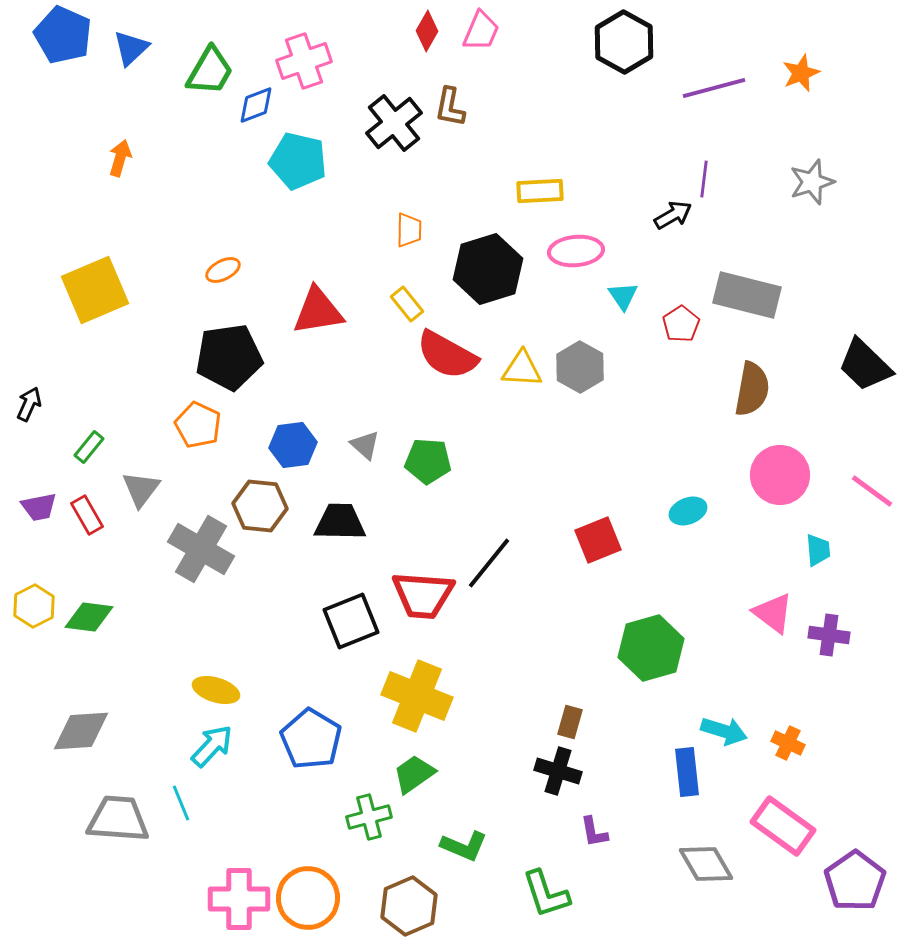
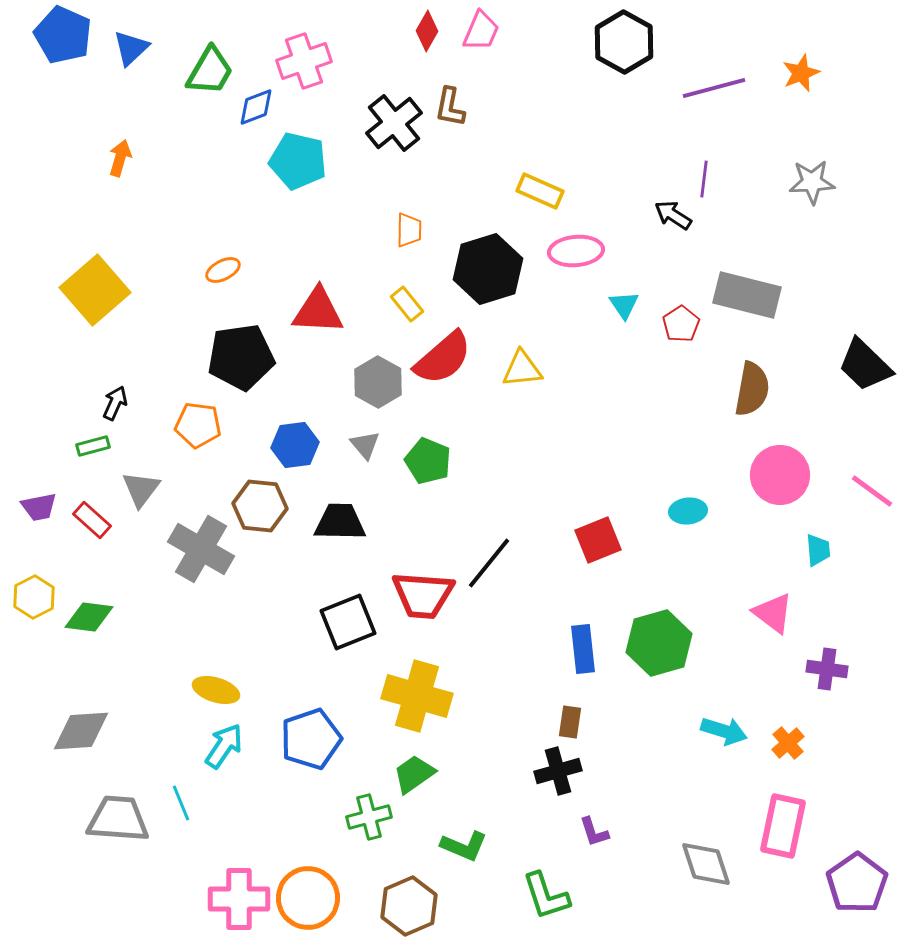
blue diamond at (256, 105): moved 2 px down
gray star at (812, 182): rotated 15 degrees clockwise
yellow rectangle at (540, 191): rotated 27 degrees clockwise
black arrow at (673, 215): rotated 117 degrees counterclockwise
yellow square at (95, 290): rotated 18 degrees counterclockwise
cyan triangle at (623, 296): moved 1 px right, 9 px down
red triangle at (318, 311): rotated 12 degrees clockwise
red semicircle at (447, 355): moved 4 px left, 3 px down; rotated 70 degrees counterclockwise
black pentagon at (229, 357): moved 12 px right
gray hexagon at (580, 367): moved 202 px left, 15 px down
yellow triangle at (522, 369): rotated 9 degrees counterclockwise
black arrow at (29, 404): moved 86 px right, 1 px up
orange pentagon at (198, 425): rotated 18 degrees counterclockwise
blue hexagon at (293, 445): moved 2 px right
gray triangle at (365, 445): rotated 8 degrees clockwise
green rectangle at (89, 447): moved 4 px right, 1 px up; rotated 36 degrees clockwise
green pentagon at (428, 461): rotated 18 degrees clockwise
cyan ellipse at (688, 511): rotated 15 degrees clockwise
red rectangle at (87, 515): moved 5 px right, 5 px down; rotated 18 degrees counterclockwise
yellow hexagon at (34, 606): moved 9 px up
black square at (351, 621): moved 3 px left, 1 px down
purple cross at (829, 635): moved 2 px left, 34 px down
green hexagon at (651, 648): moved 8 px right, 5 px up
yellow cross at (417, 696): rotated 6 degrees counterclockwise
brown rectangle at (570, 722): rotated 8 degrees counterclockwise
blue pentagon at (311, 739): rotated 22 degrees clockwise
orange cross at (788, 743): rotated 24 degrees clockwise
cyan arrow at (212, 746): moved 12 px right; rotated 9 degrees counterclockwise
black cross at (558, 771): rotated 33 degrees counterclockwise
blue rectangle at (687, 772): moved 104 px left, 123 px up
pink rectangle at (783, 826): rotated 66 degrees clockwise
purple L-shape at (594, 832): rotated 8 degrees counterclockwise
gray diamond at (706, 864): rotated 12 degrees clockwise
purple pentagon at (855, 881): moved 2 px right, 2 px down
green L-shape at (546, 894): moved 2 px down
